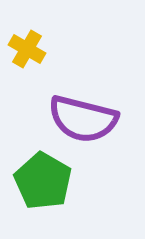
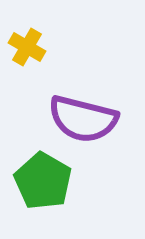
yellow cross: moved 2 px up
